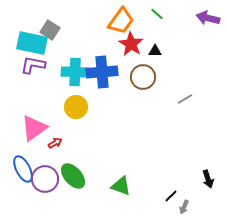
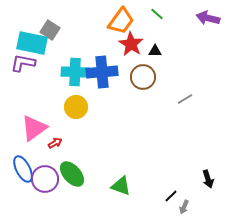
purple L-shape: moved 10 px left, 2 px up
green ellipse: moved 1 px left, 2 px up
